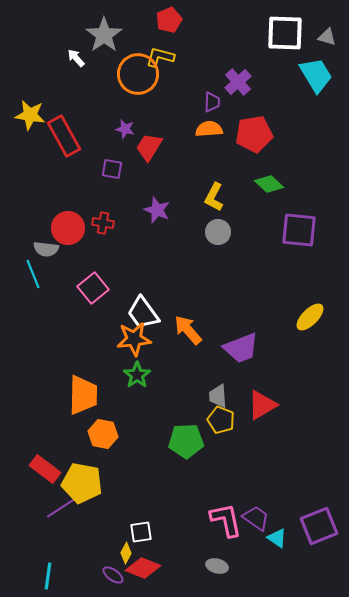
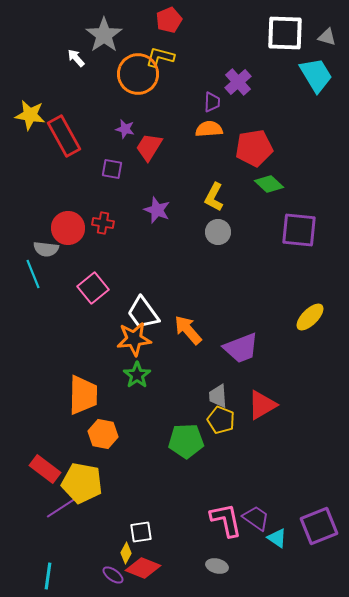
red pentagon at (254, 134): moved 14 px down
